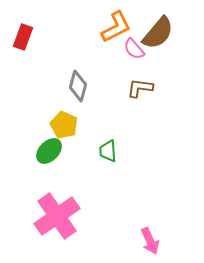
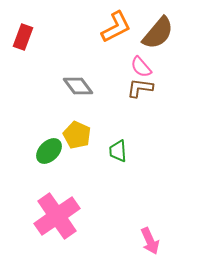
pink semicircle: moved 7 px right, 18 px down
gray diamond: rotated 52 degrees counterclockwise
yellow pentagon: moved 13 px right, 10 px down
green trapezoid: moved 10 px right
